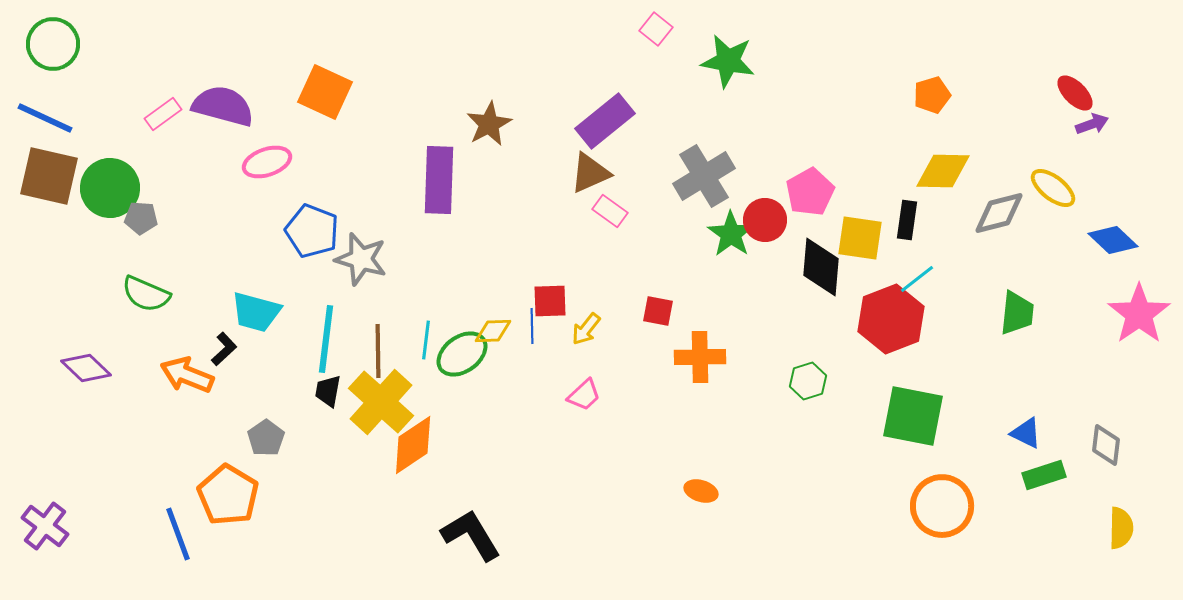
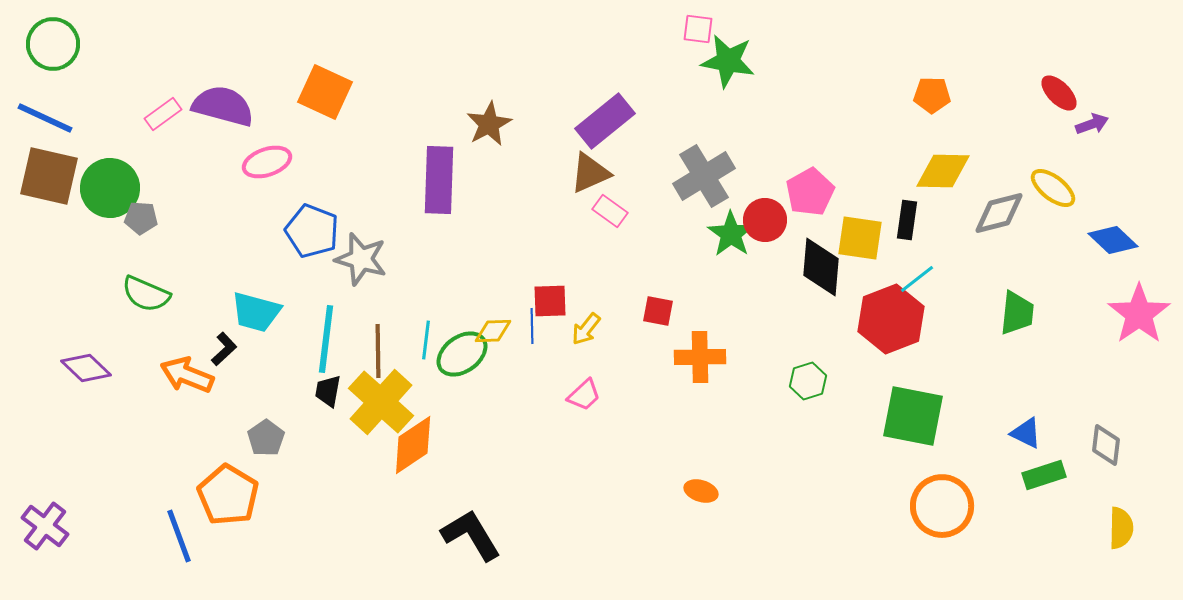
pink square at (656, 29): moved 42 px right; rotated 32 degrees counterclockwise
red ellipse at (1075, 93): moved 16 px left
orange pentagon at (932, 95): rotated 18 degrees clockwise
blue line at (178, 534): moved 1 px right, 2 px down
